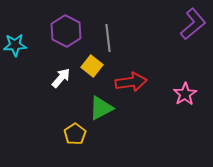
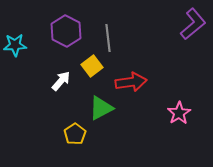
yellow square: rotated 15 degrees clockwise
white arrow: moved 3 px down
pink star: moved 6 px left, 19 px down
